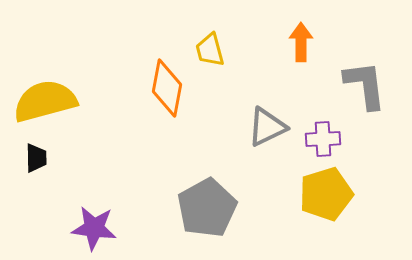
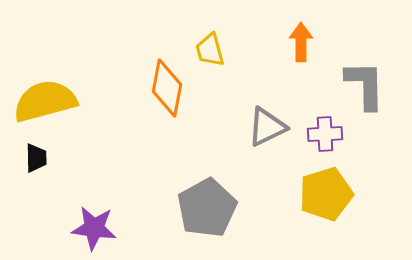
gray L-shape: rotated 6 degrees clockwise
purple cross: moved 2 px right, 5 px up
